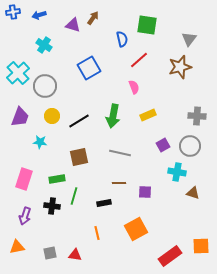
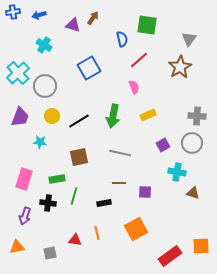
brown star at (180, 67): rotated 15 degrees counterclockwise
gray circle at (190, 146): moved 2 px right, 3 px up
black cross at (52, 206): moved 4 px left, 3 px up
red triangle at (75, 255): moved 15 px up
